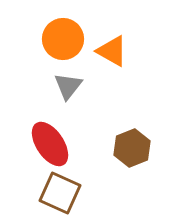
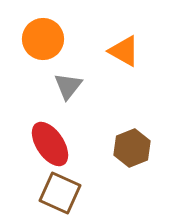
orange circle: moved 20 px left
orange triangle: moved 12 px right
